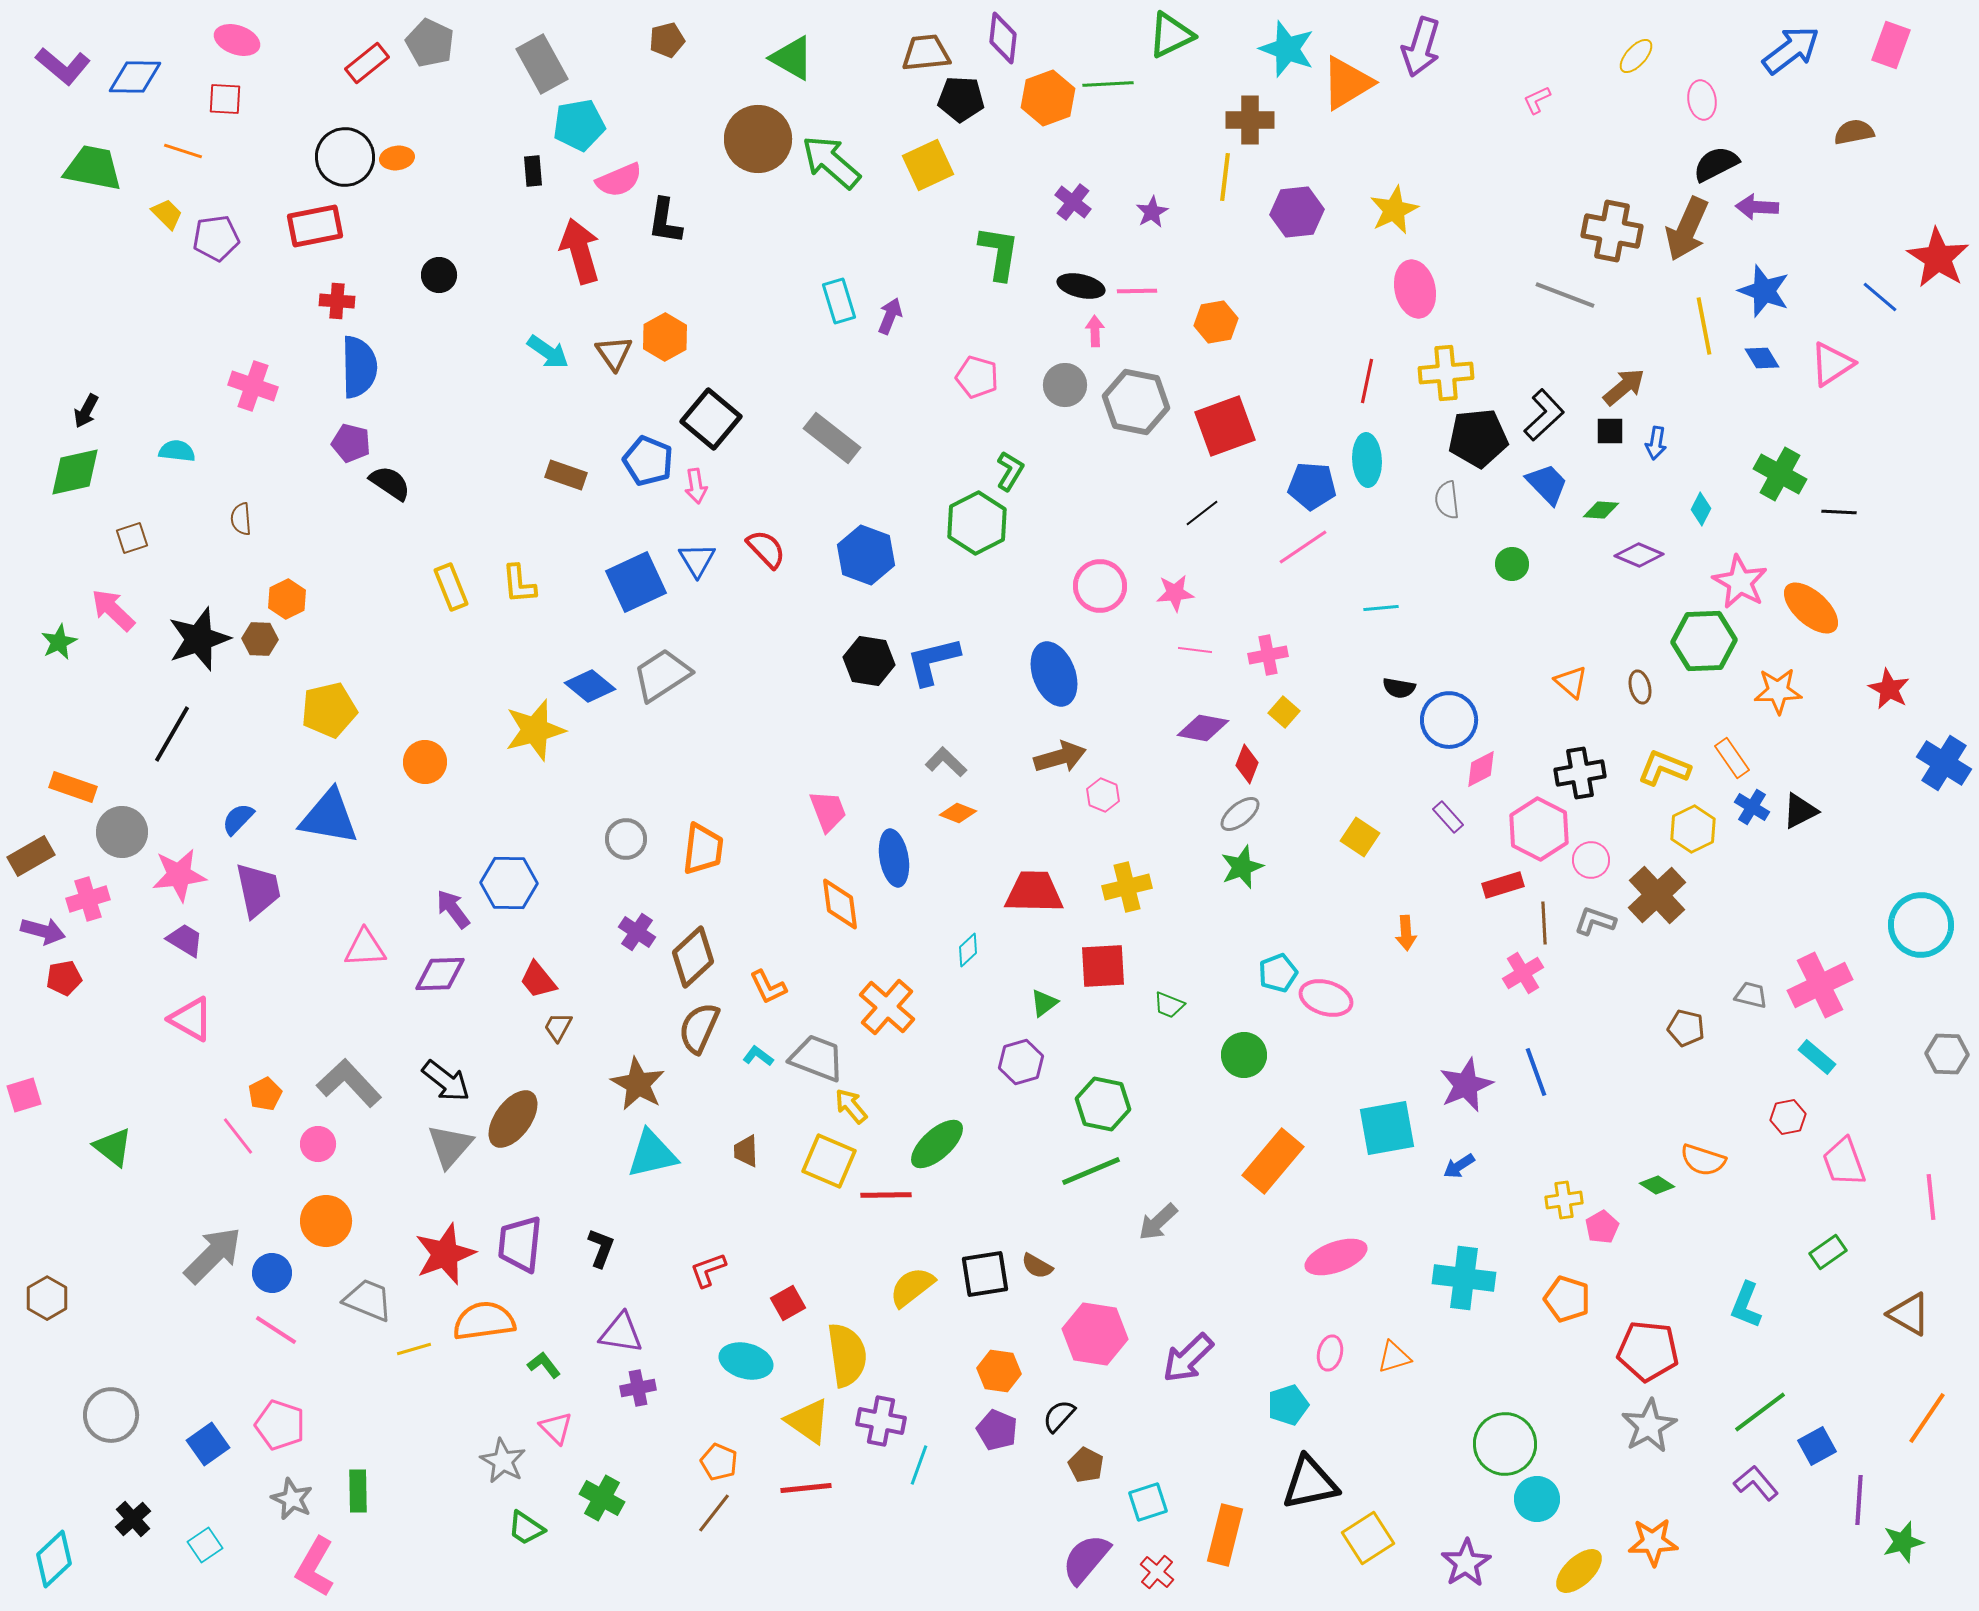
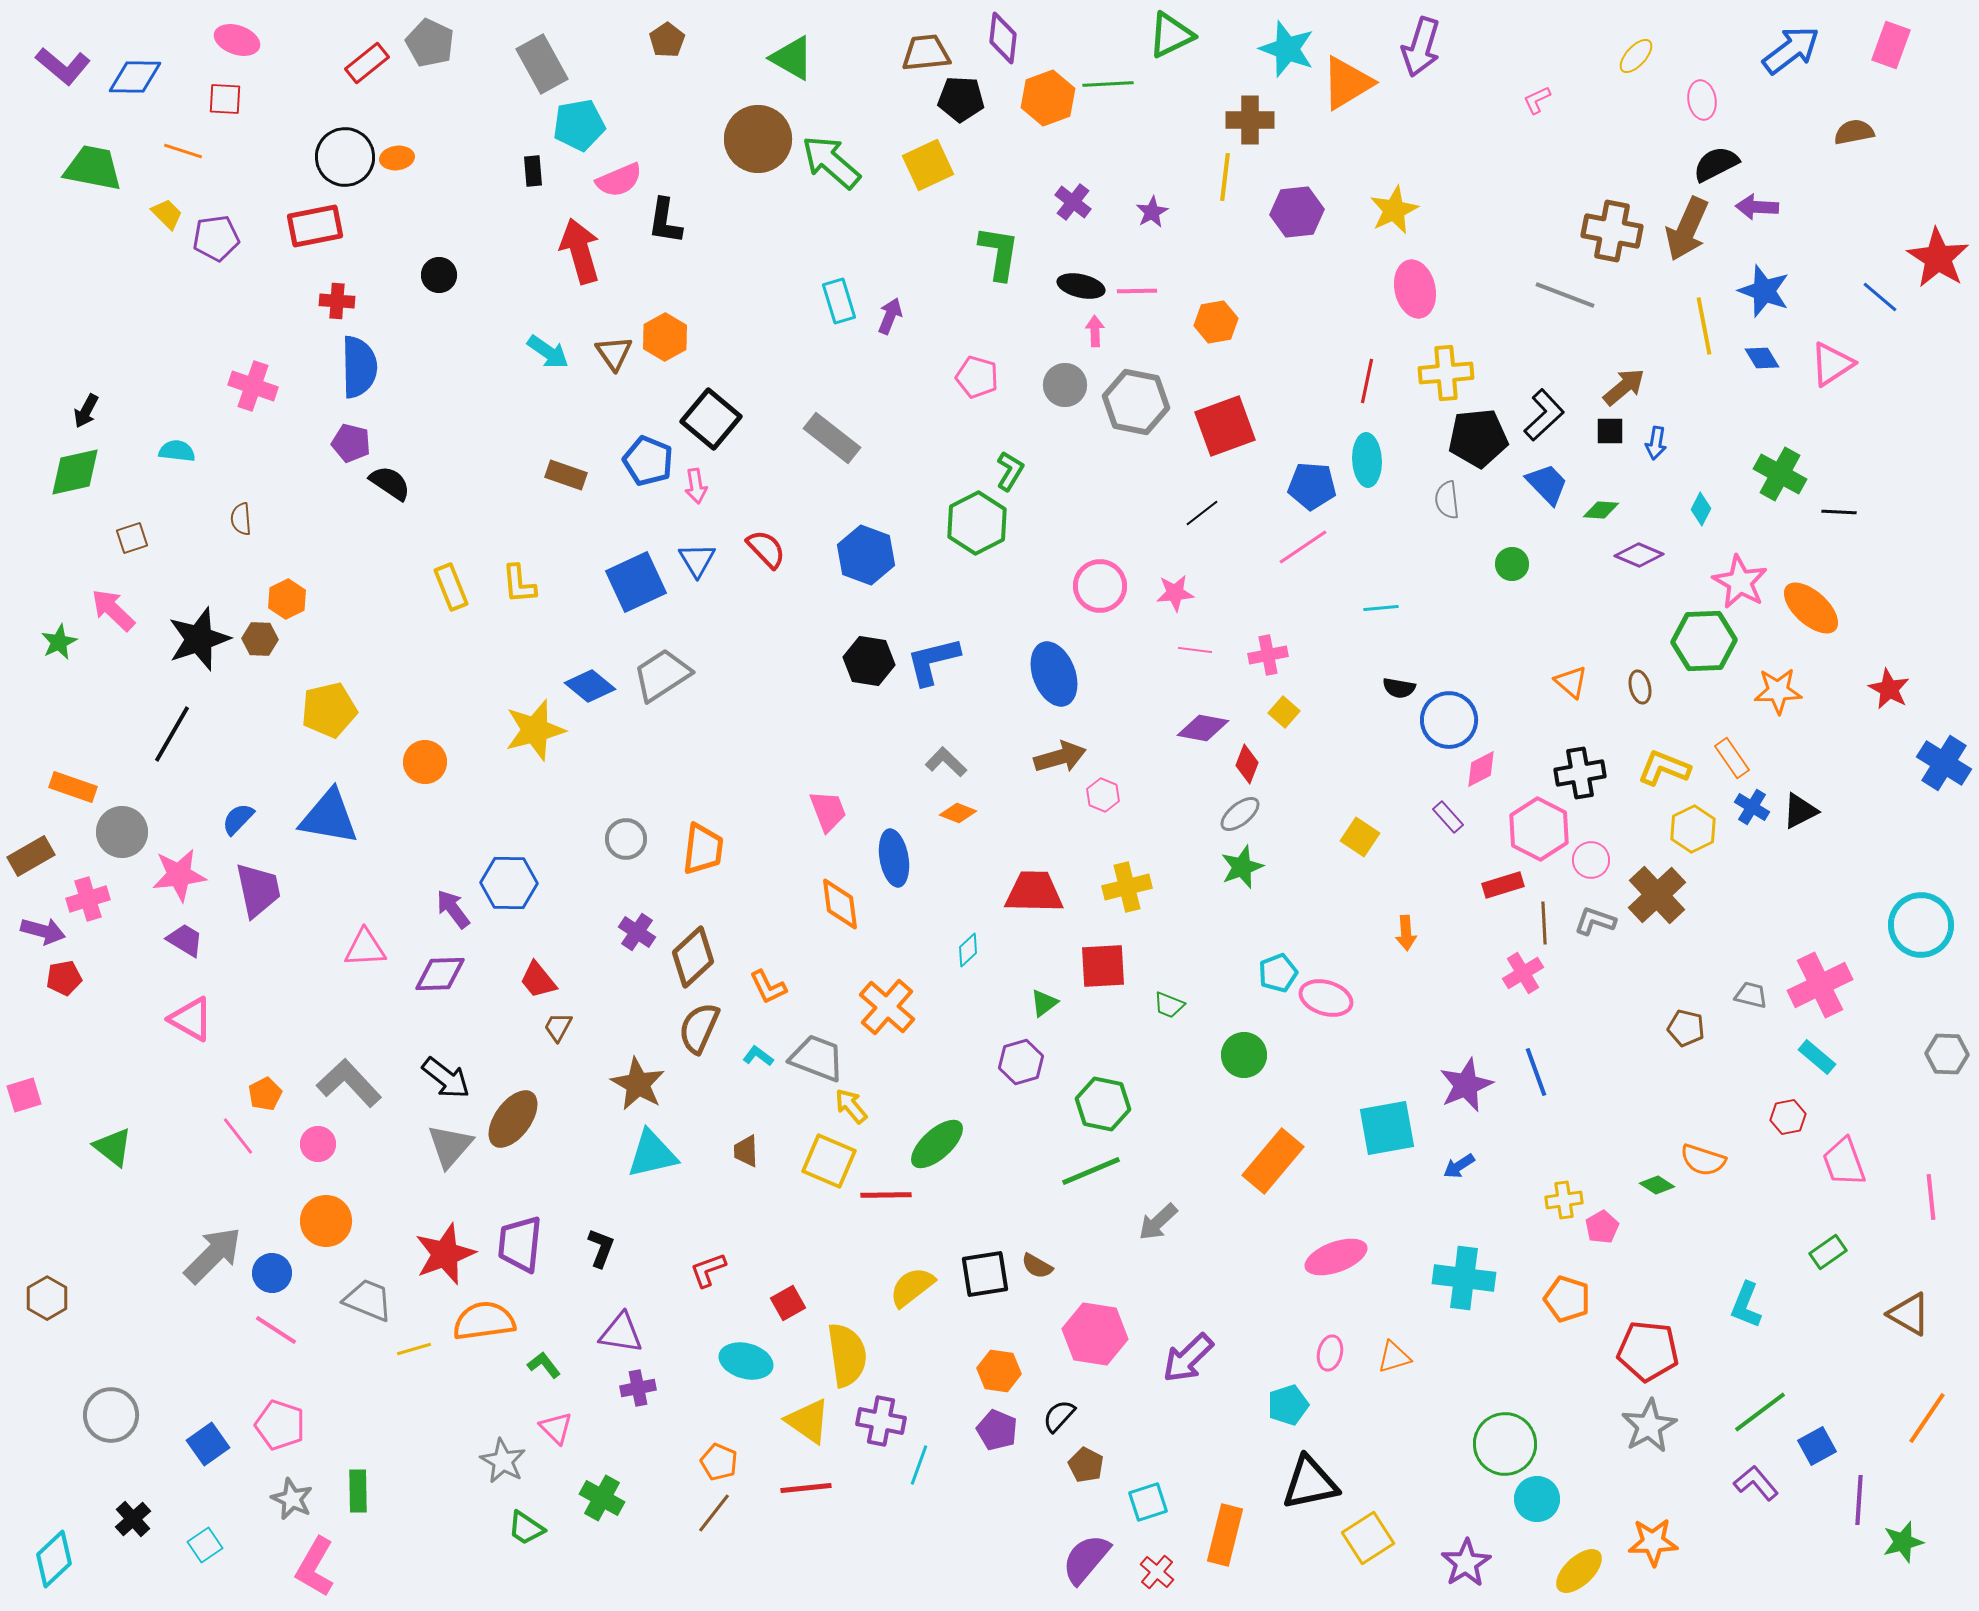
brown pentagon at (667, 40): rotated 20 degrees counterclockwise
black arrow at (446, 1081): moved 3 px up
